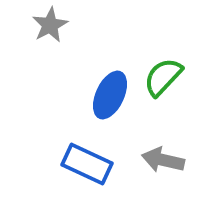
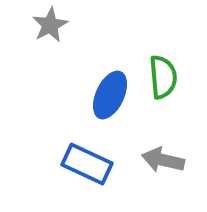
green semicircle: rotated 132 degrees clockwise
